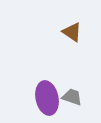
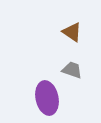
gray trapezoid: moved 27 px up
